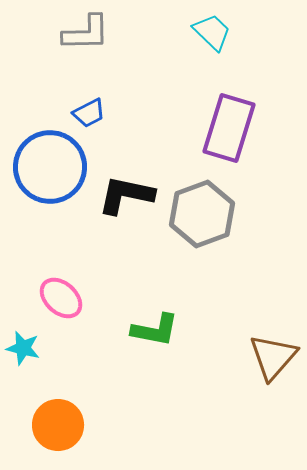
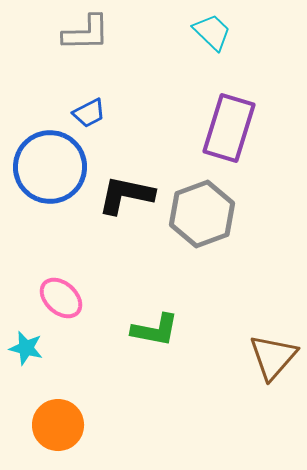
cyan star: moved 3 px right
